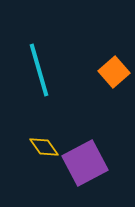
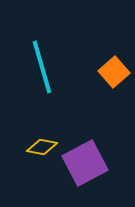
cyan line: moved 3 px right, 3 px up
yellow diamond: moved 2 px left; rotated 44 degrees counterclockwise
